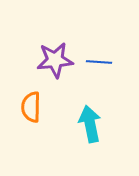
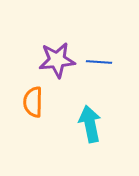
purple star: moved 2 px right
orange semicircle: moved 2 px right, 5 px up
